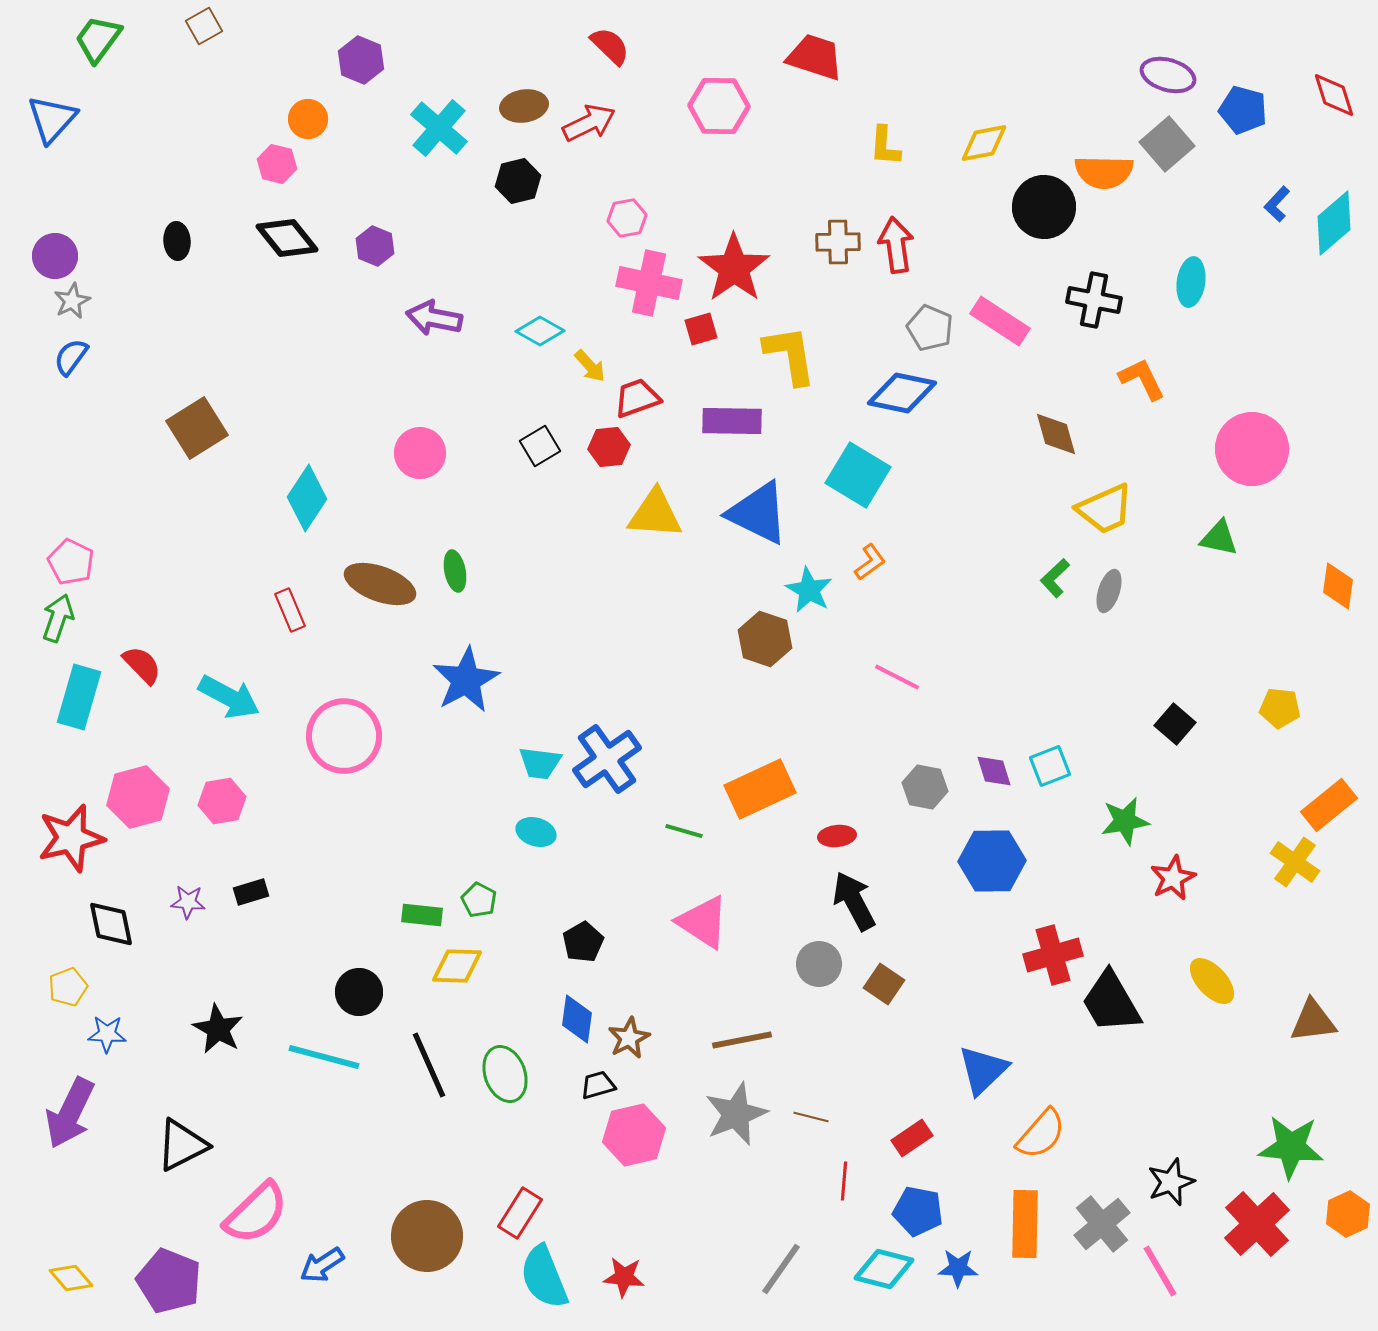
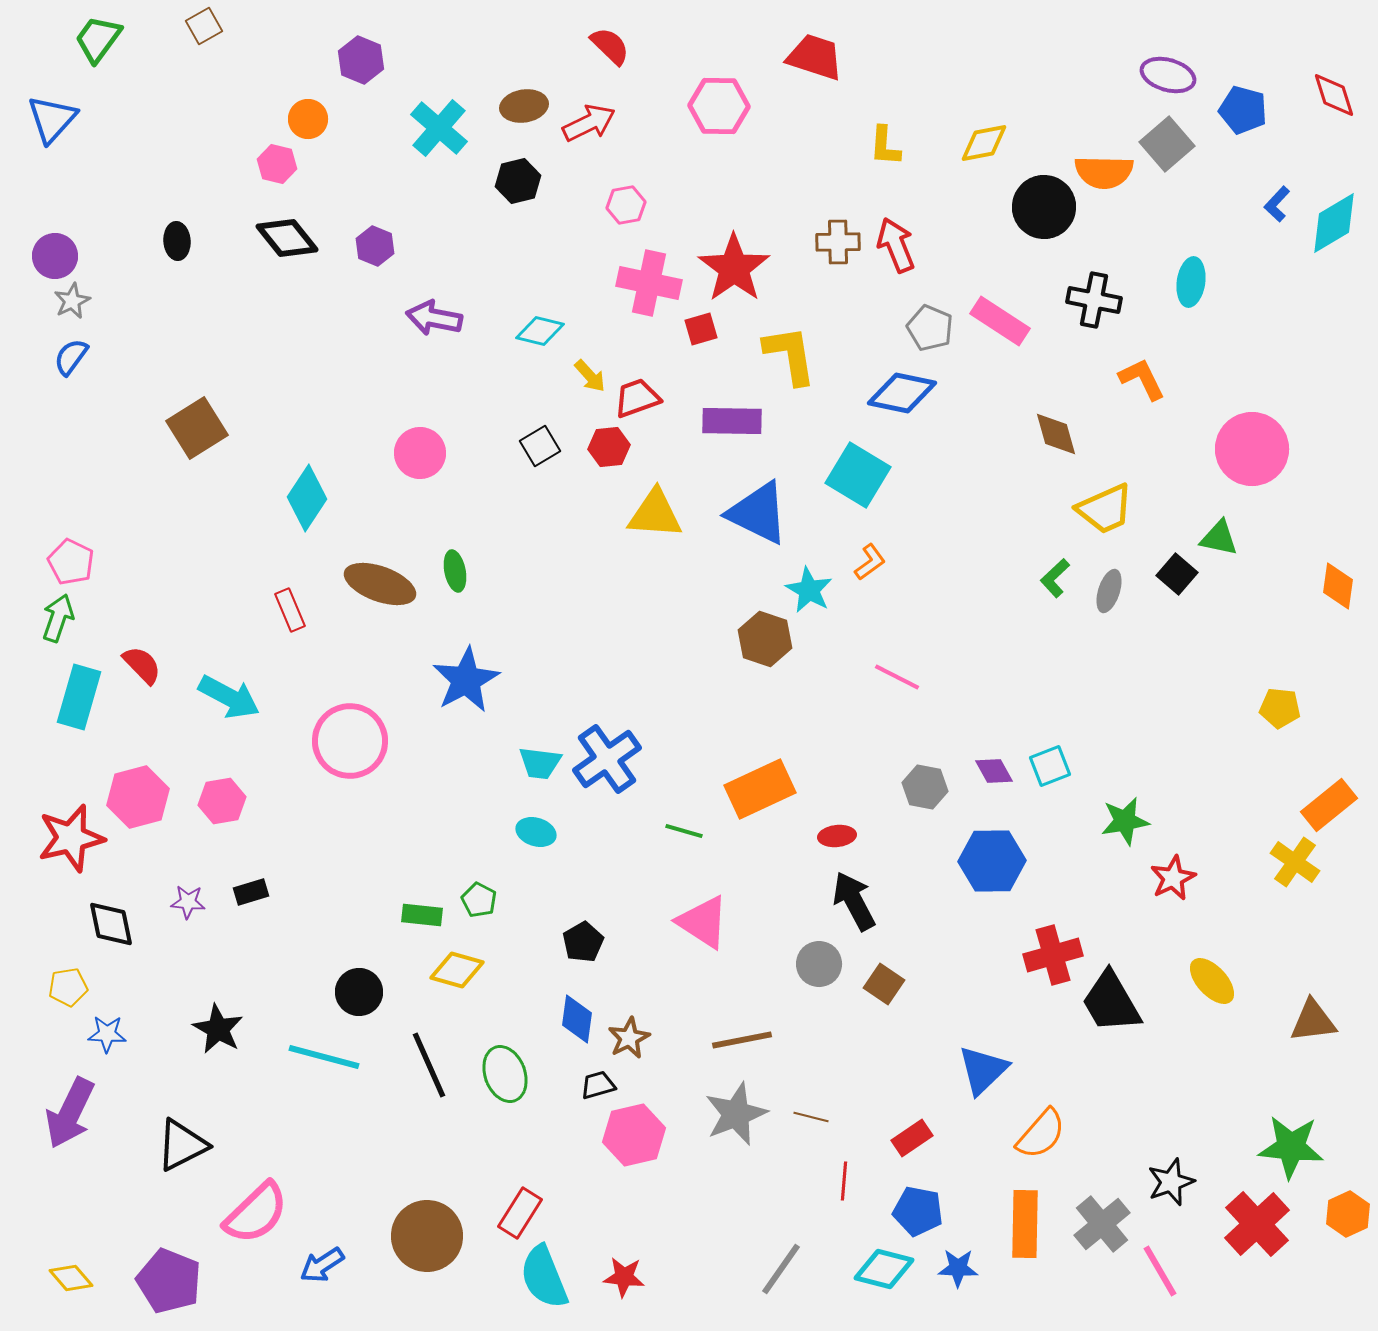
pink hexagon at (627, 218): moved 1 px left, 13 px up
cyan diamond at (1334, 223): rotated 10 degrees clockwise
red arrow at (896, 245): rotated 14 degrees counterclockwise
cyan diamond at (540, 331): rotated 15 degrees counterclockwise
yellow arrow at (590, 366): moved 10 px down
black square at (1175, 724): moved 2 px right, 150 px up
pink circle at (344, 736): moved 6 px right, 5 px down
purple diamond at (994, 771): rotated 12 degrees counterclockwise
yellow diamond at (457, 966): moved 4 px down; rotated 14 degrees clockwise
yellow pentagon at (68, 987): rotated 12 degrees clockwise
